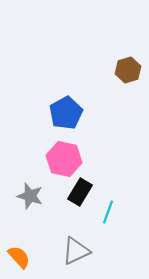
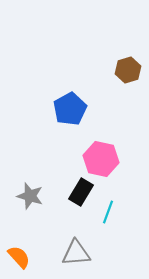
blue pentagon: moved 4 px right, 4 px up
pink hexagon: moved 37 px right
black rectangle: moved 1 px right
gray triangle: moved 2 px down; rotated 20 degrees clockwise
